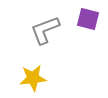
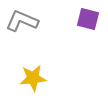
gray L-shape: moved 23 px left, 9 px up; rotated 44 degrees clockwise
